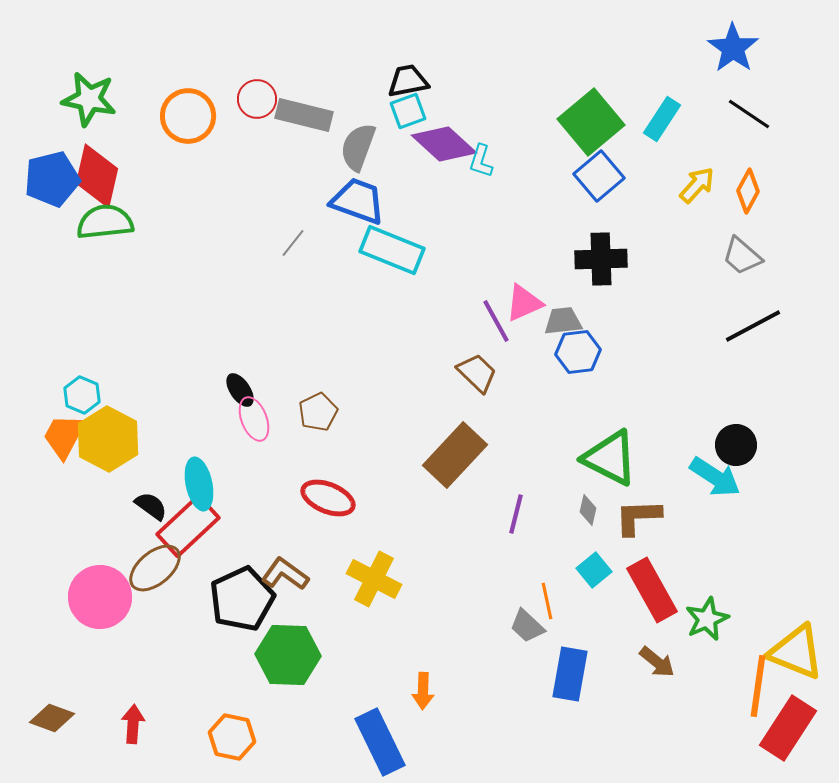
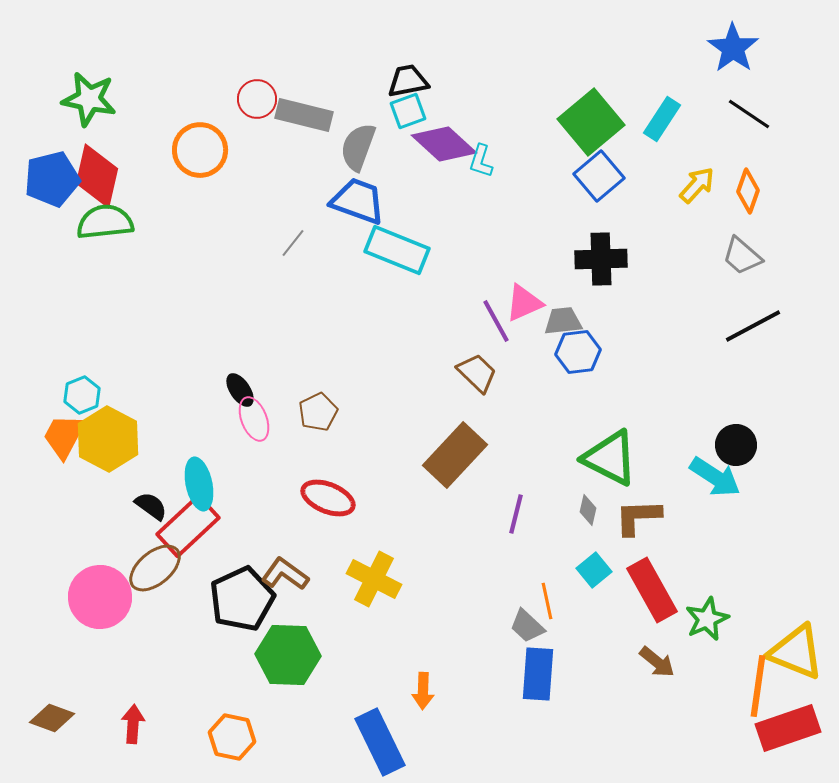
orange circle at (188, 116): moved 12 px right, 34 px down
orange diamond at (748, 191): rotated 9 degrees counterclockwise
cyan rectangle at (392, 250): moved 5 px right
cyan hexagon at (82, 395): rotated 15 degrees clockwise
blue rectangle at (570, 674): moved 32 px left; rotated 6 degrees counterclockwise
red rectangle at (788, 728): rotated 38 degrees clockwise
